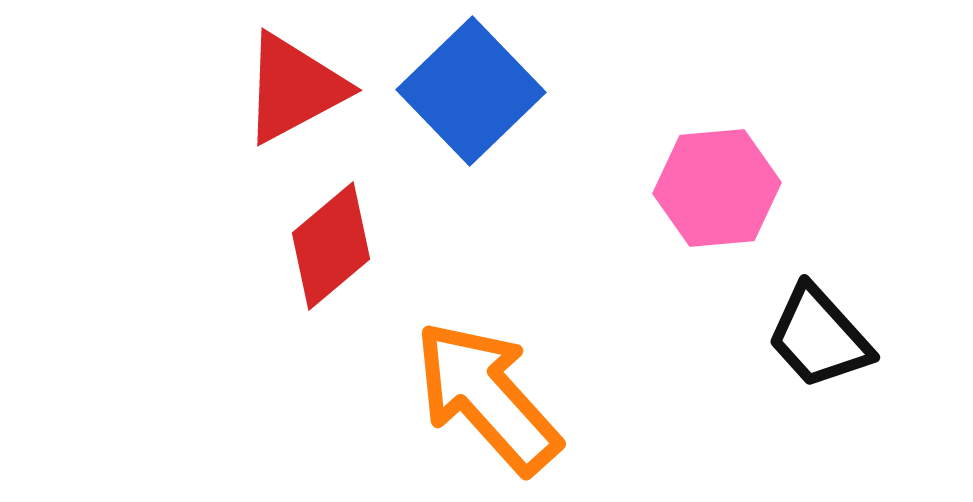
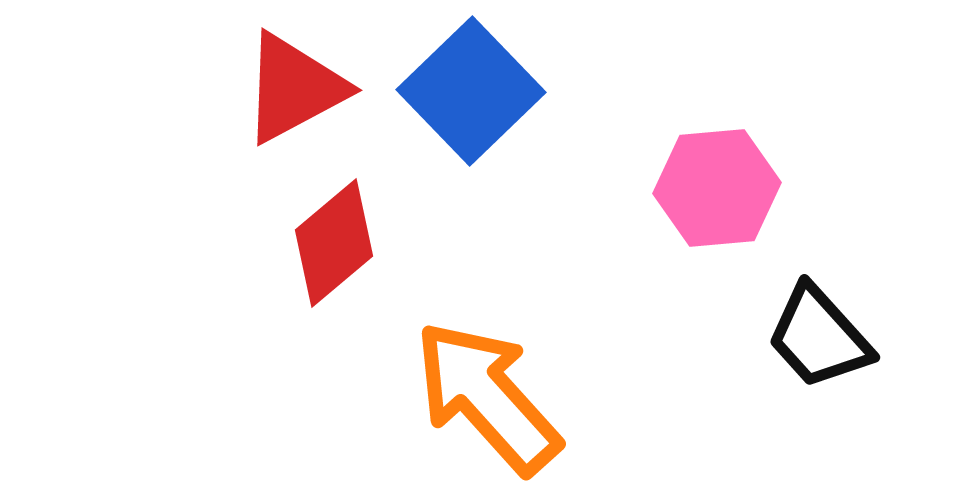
red diamond: moved 3 px right, 3 px up
